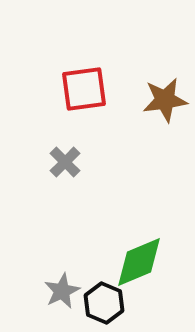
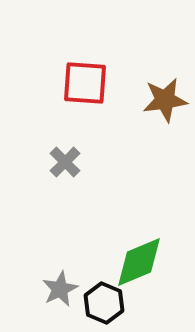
red square: moved 1 px right, 6 px up; rotated 12 degrees clockwise
gray star: moved 2 px left, 2 px up
